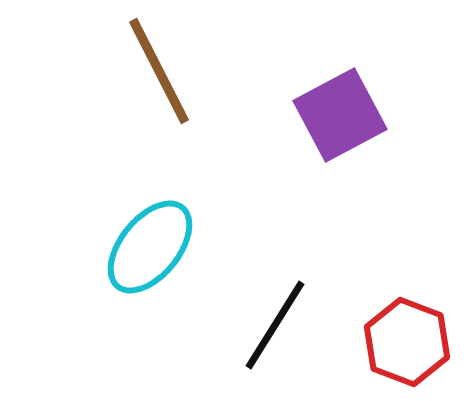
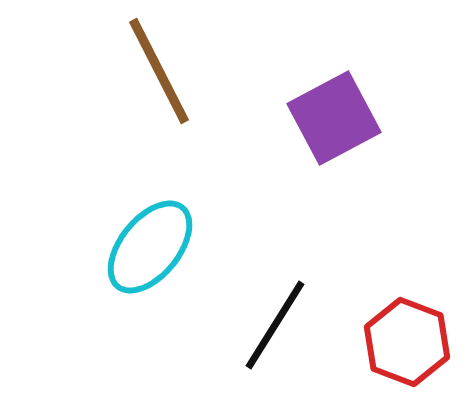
purple square: moved 6 px left, 3 px down
